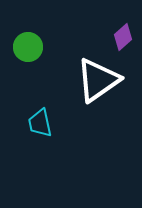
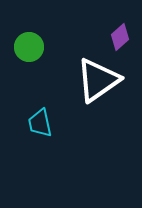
purple diamond: moved 3 px left
green circle: moved 1 px right
